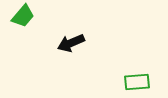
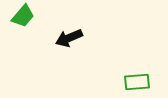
black arrow: moved 2 px left, 5 px up
